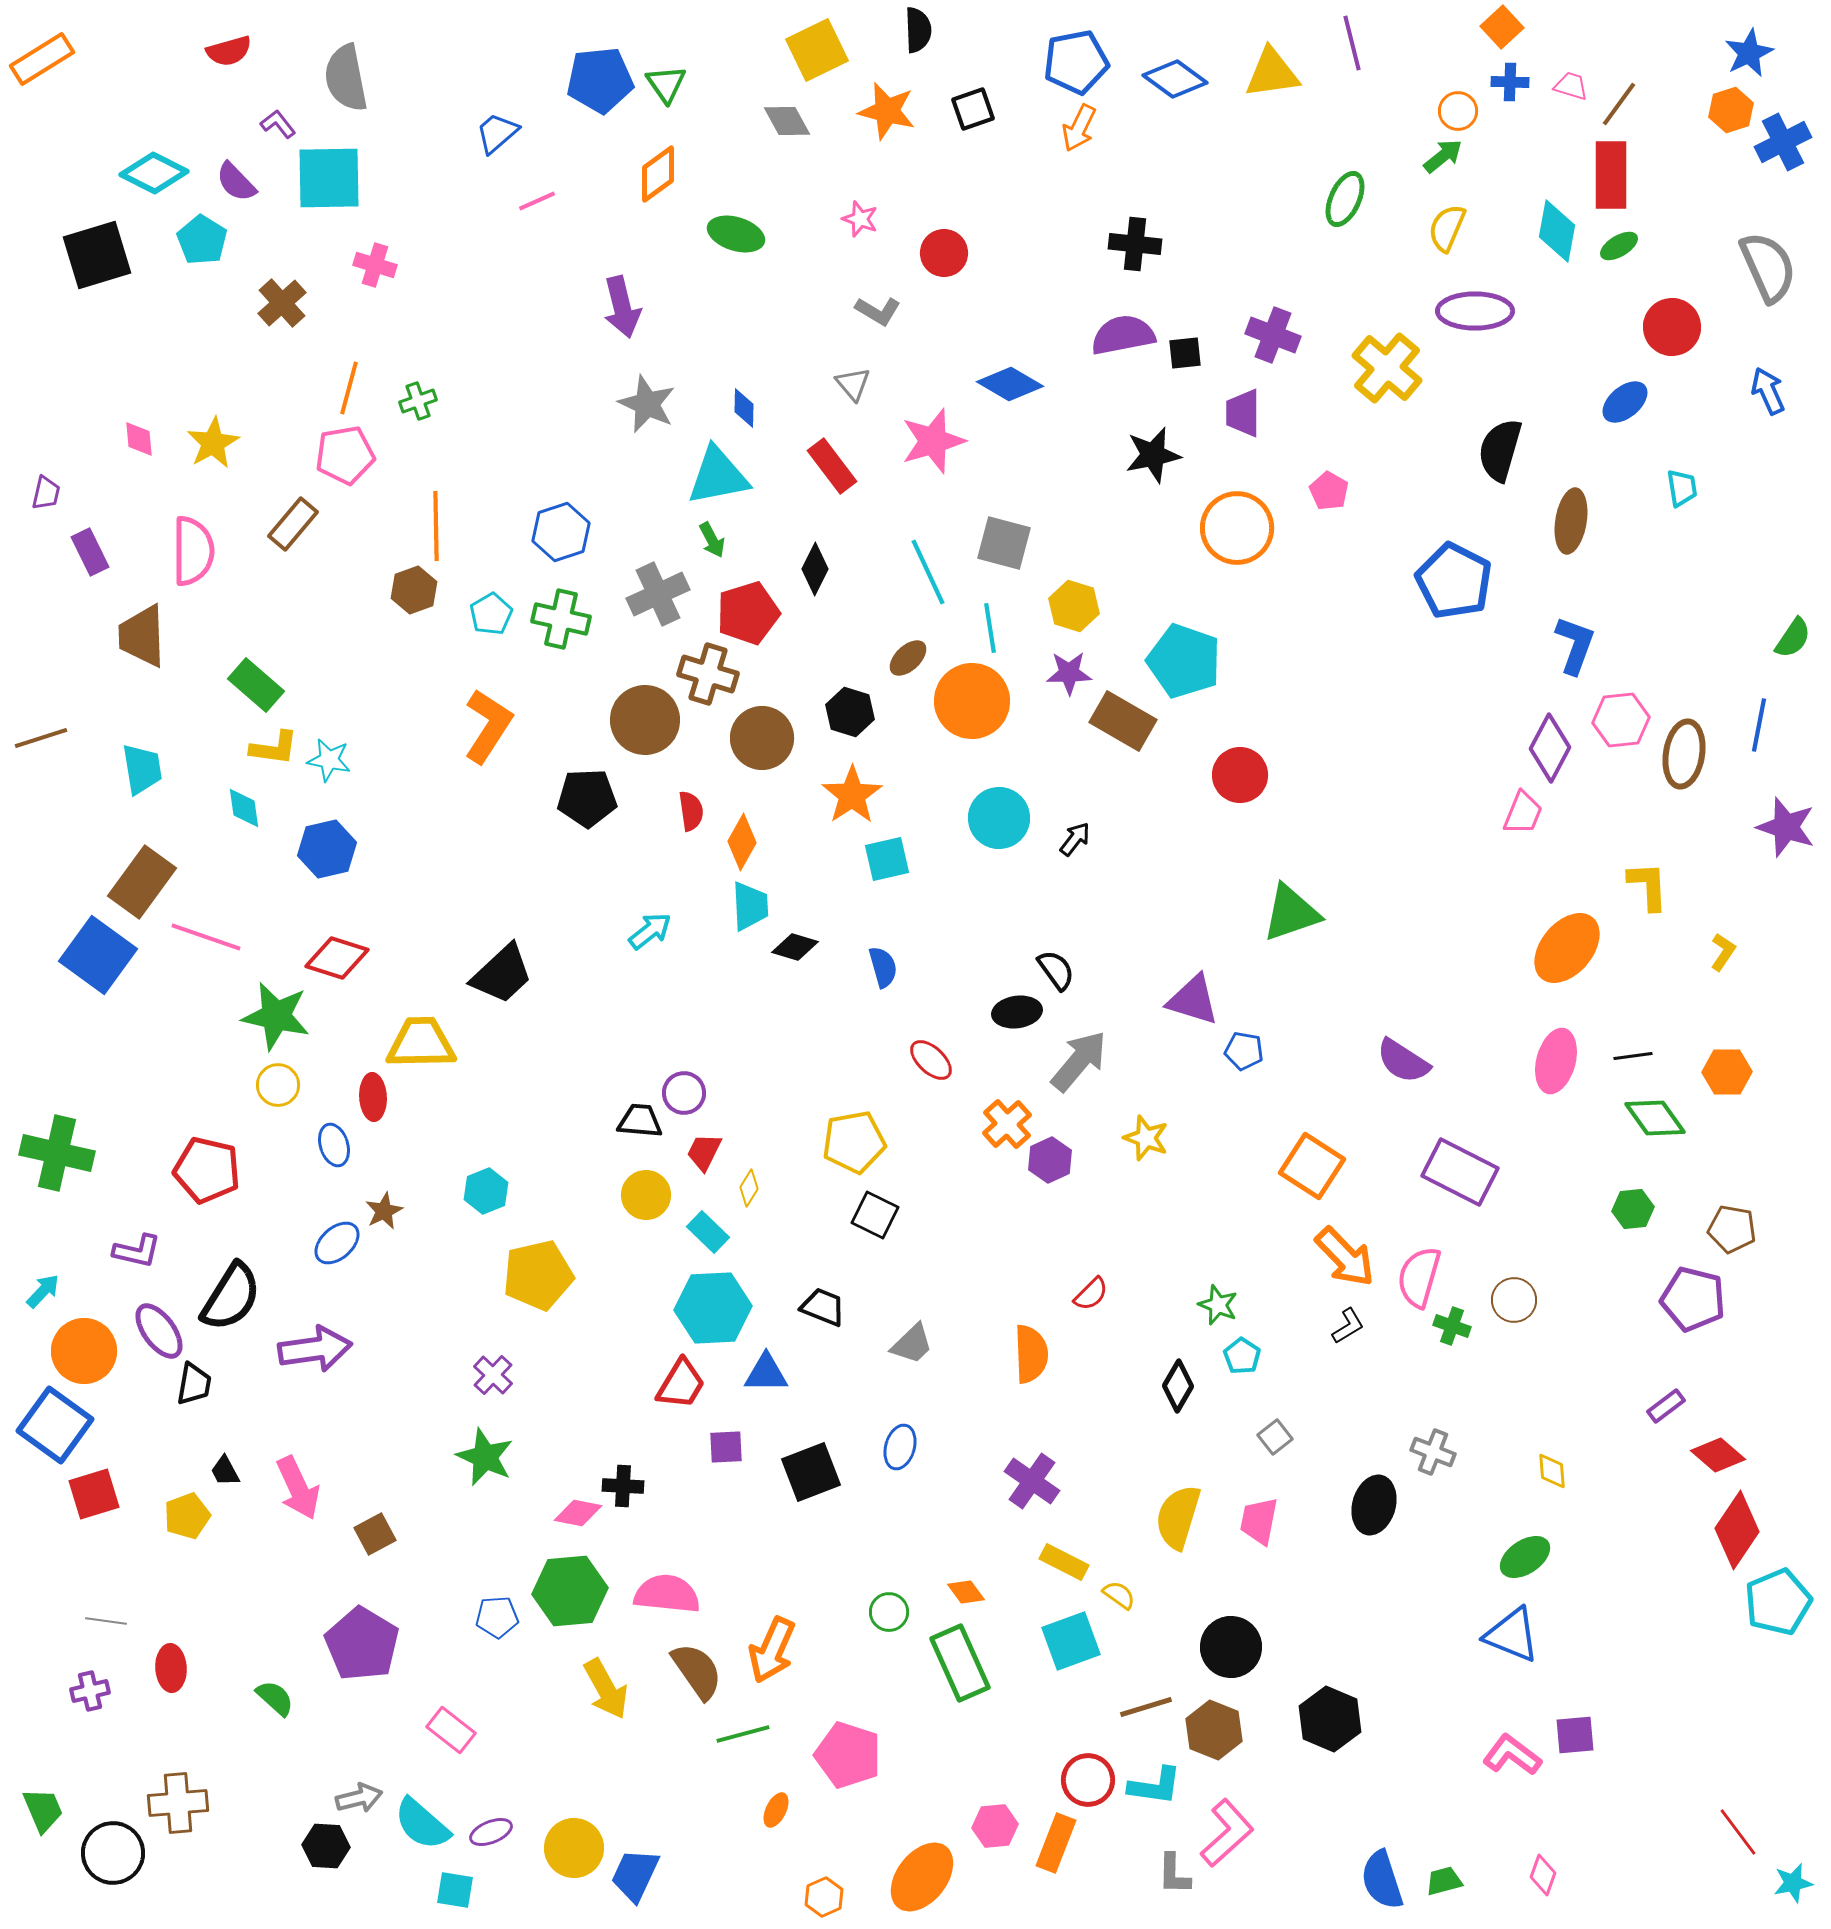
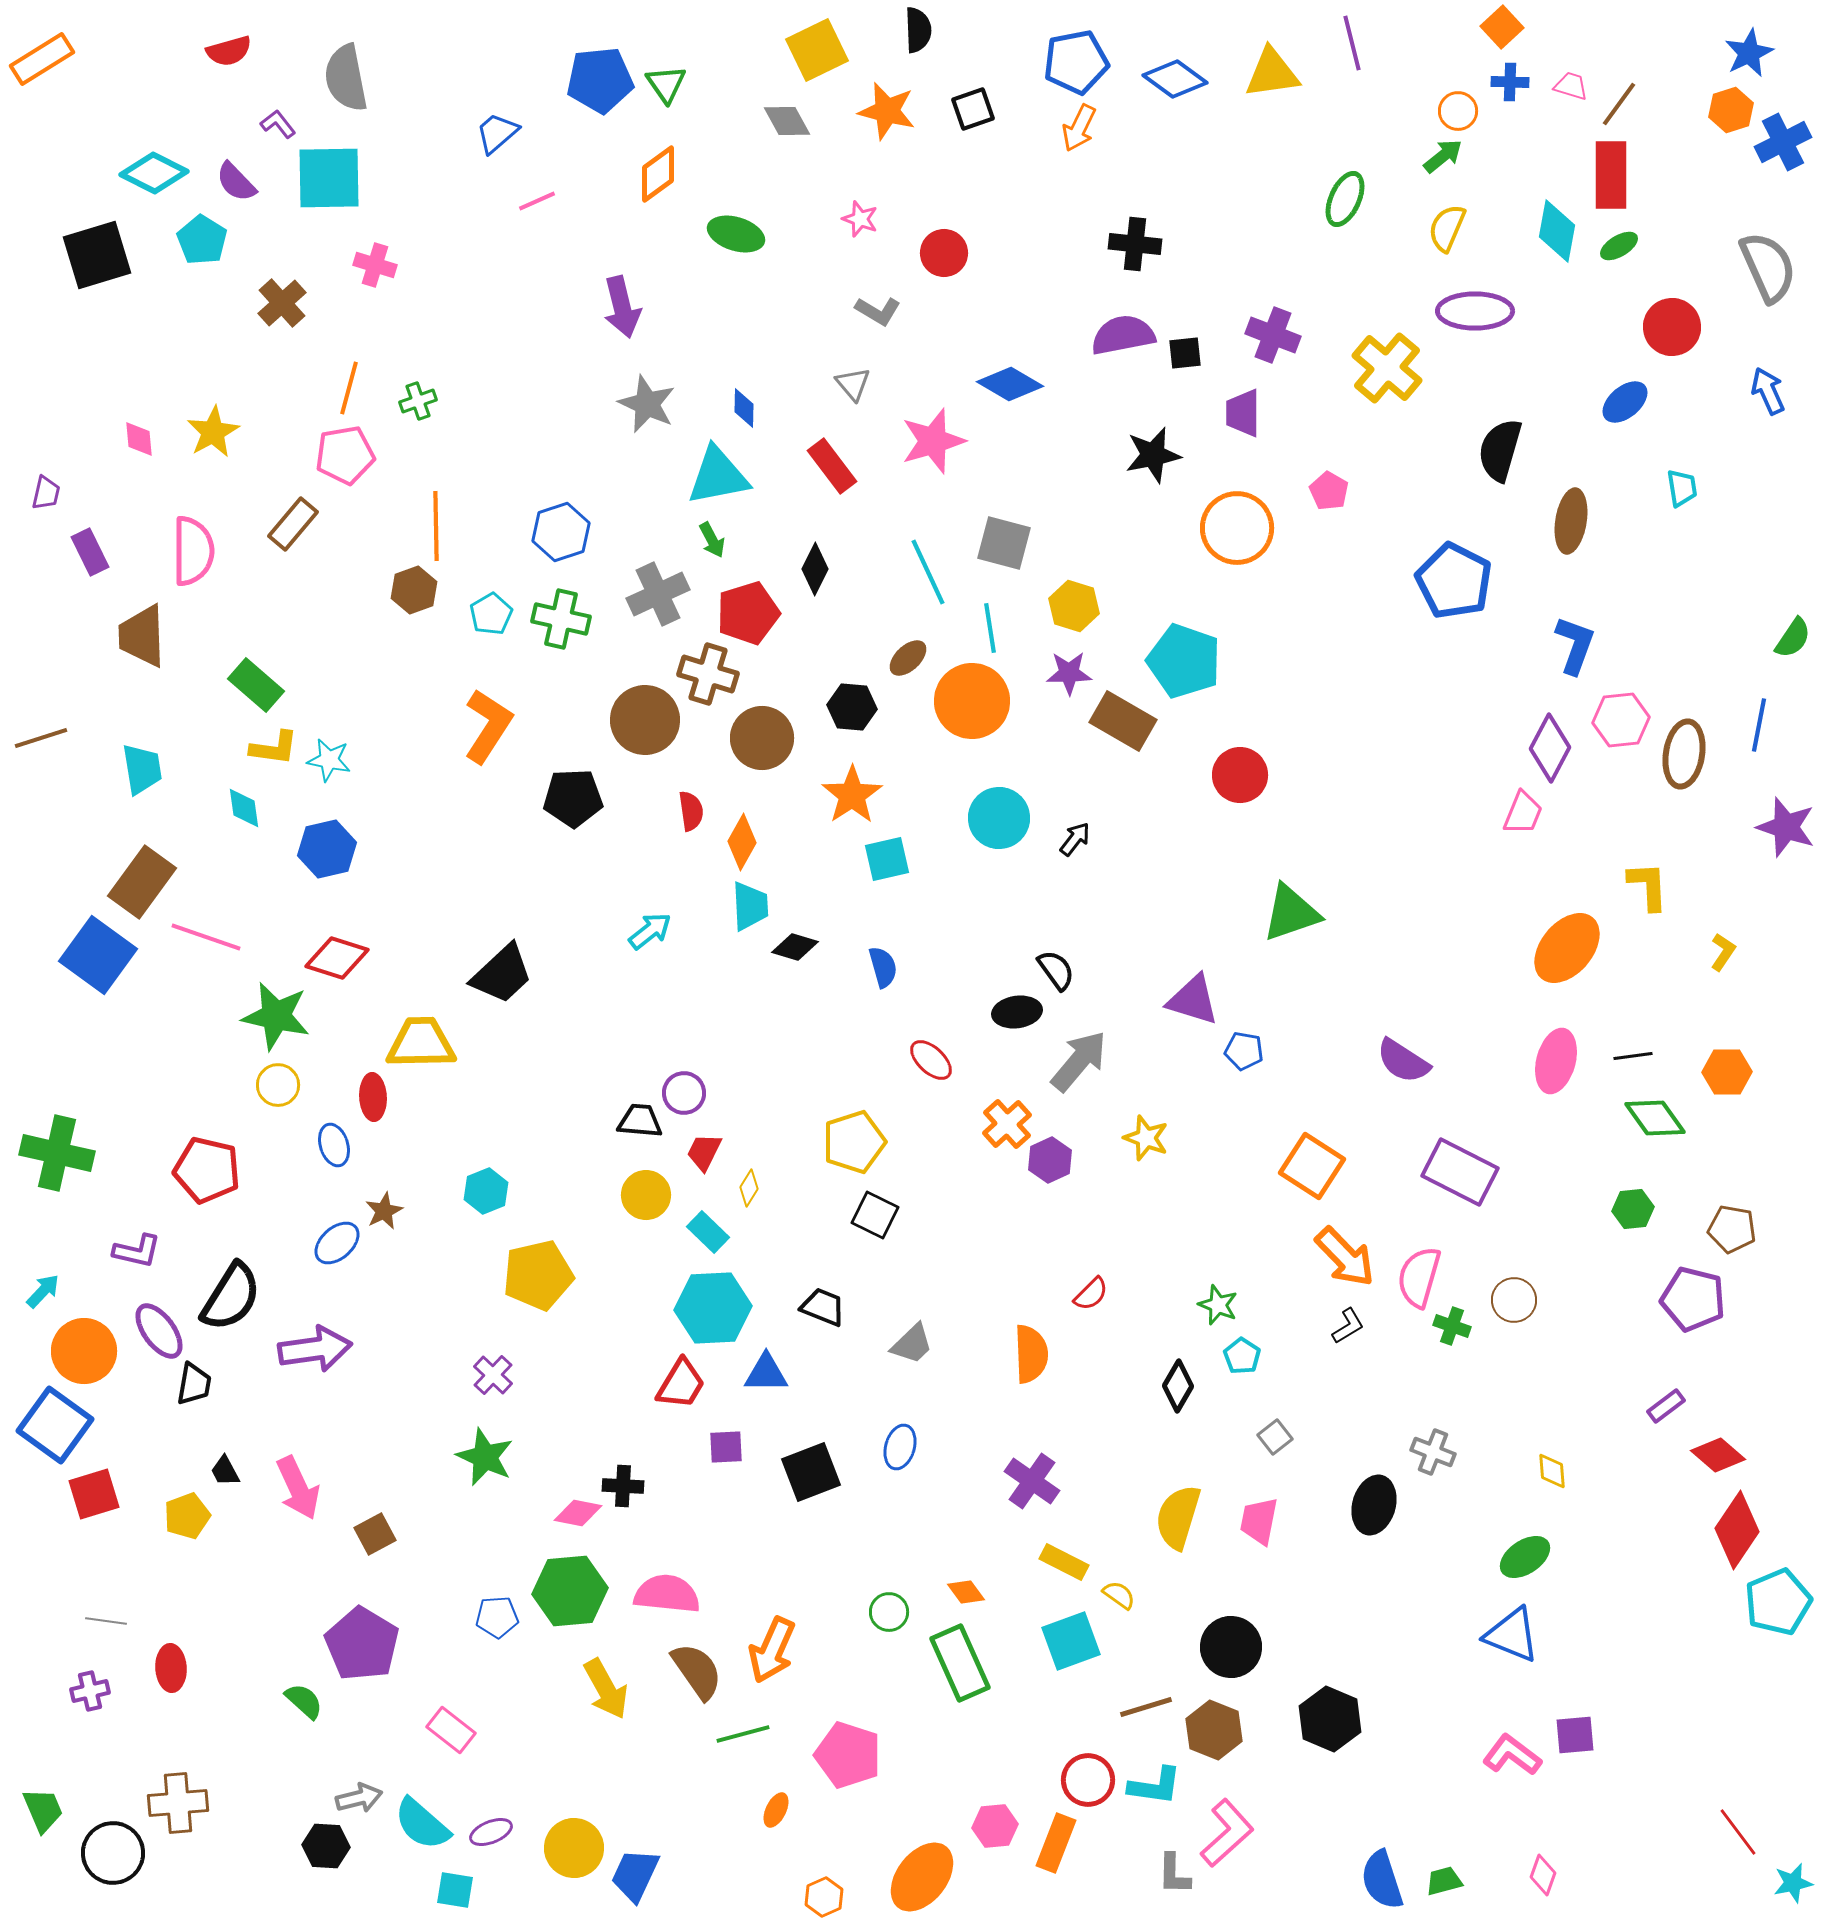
yellow star at (213, 443): moved 11 px up
black hexagon at (850, 712): moved 2 px right, 5 px up; rotated 12 degrees counterclockwise
black pentagon at (587, 798): moved 14 px left
yellow pentagon at (854, 1142): rotated 8 degrees counterclockwise
green semicircle at (275, 1698): moved 29 px right, 3 px down
